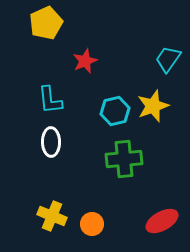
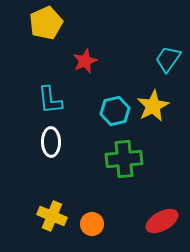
yellow star: rotated 8 degrees counterclockwise
